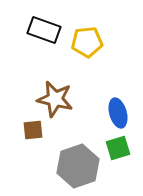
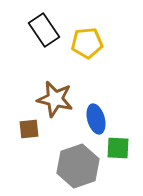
black rectangle: rotated 36 degrees clockwise
yellow pentagon: moved 1 px down
blue ellipse: moved 22 px left, 6 px down
brown square: moved 4 px left, 1 px up
green square: rotated 20 degrees clockwise
